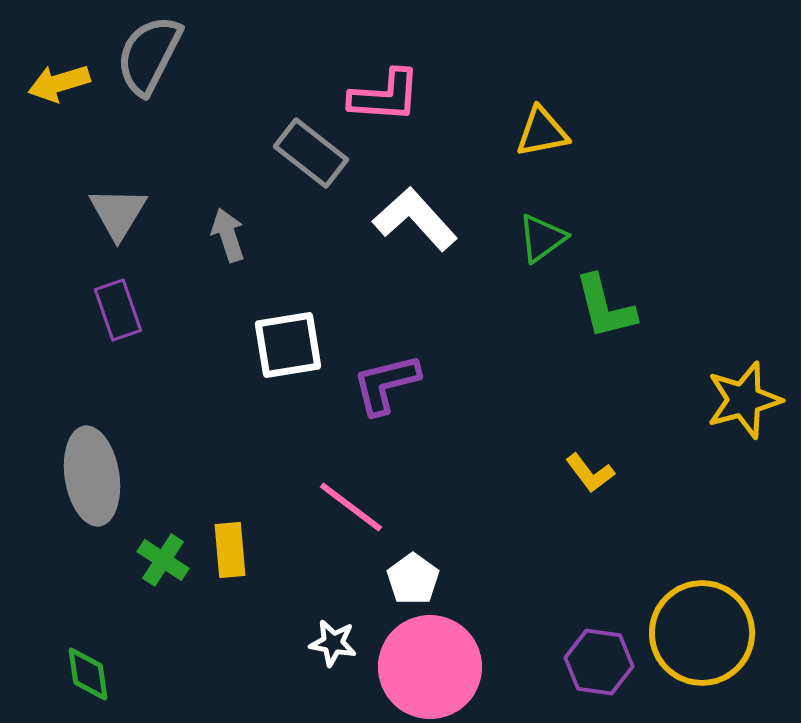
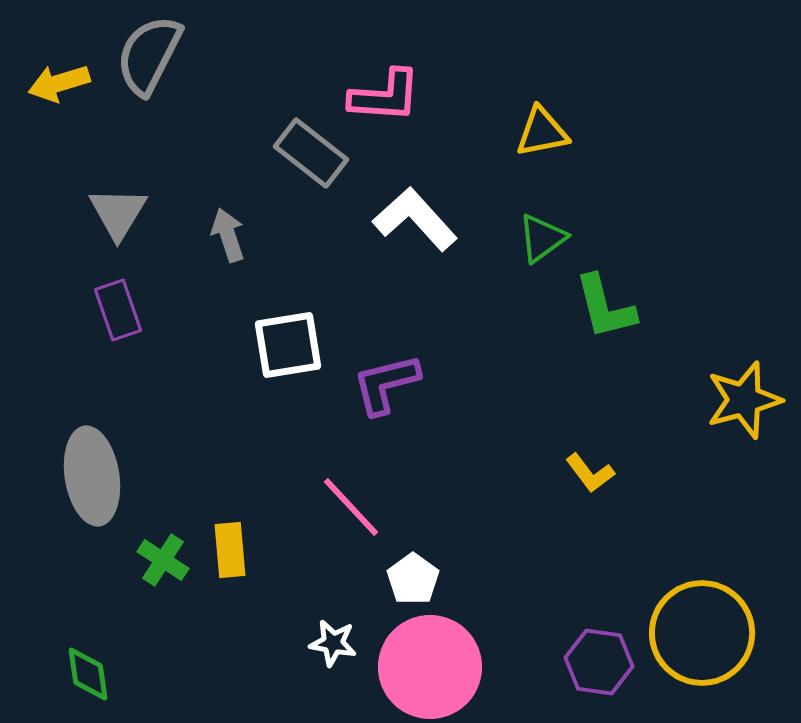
pink line: rotated 10 degrees clockwise
